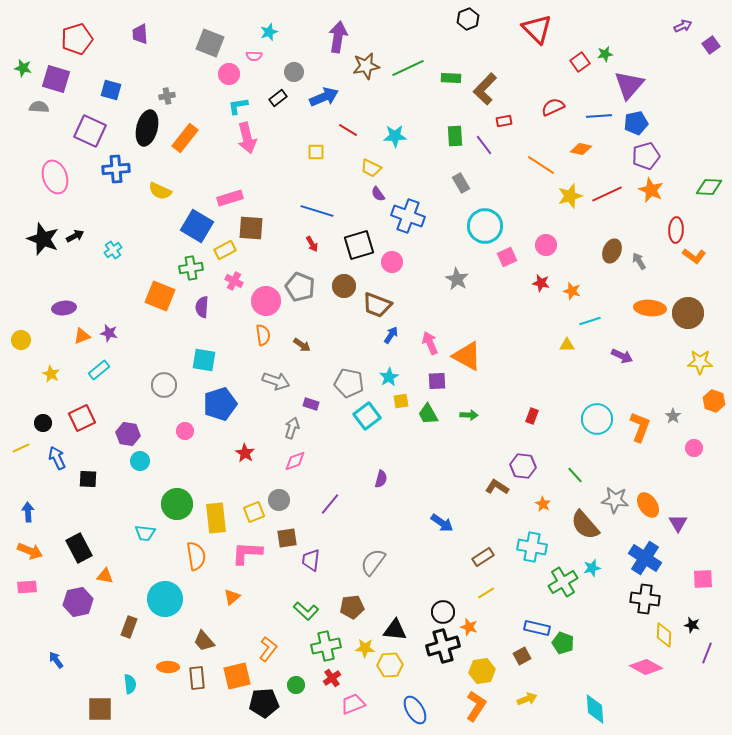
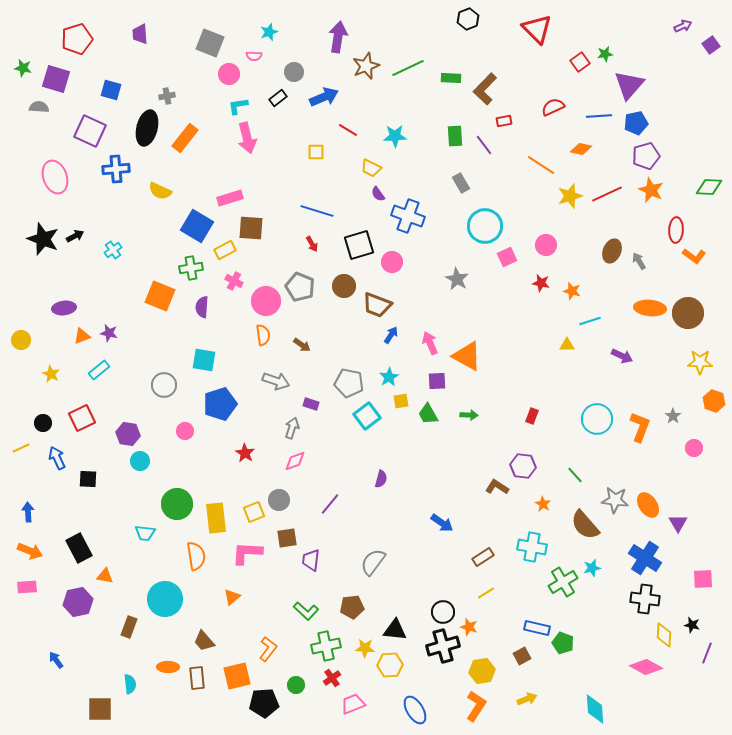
brown star at (366, 66): rotated 12 degrees counterclockwise
